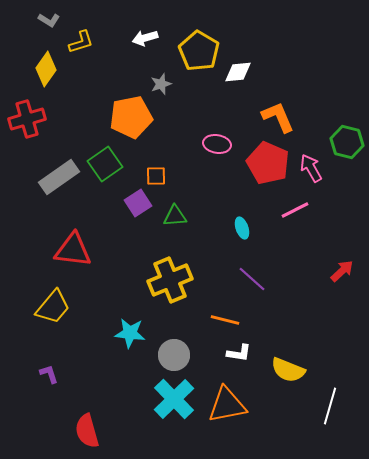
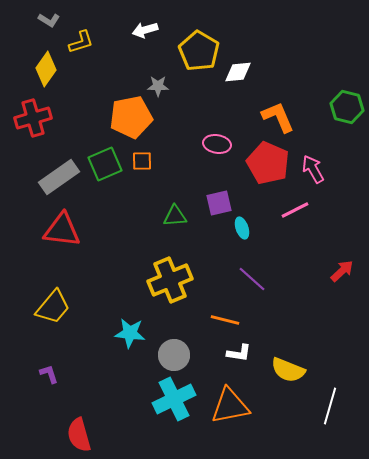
white arrow: moved 8 px up
gray star: moved 3 px left, 2 px down; rotated 20 degrees clockwise
red cross: moved 6 px right, 1 px up
green hexagon: moved 35 px up
green square: rotated 12 degrees clockwise
pink arrow: moved 2 px right, 1 px down
orange square: moved 14 px left, 15 px up
purple square: moved 81 px right; rotated 20 degrees clockwise
red triangle: moved 11 px left, 20 px up
cyan cross: rotated 18 degrees clockwise
orange triangle: moved 3 px right, 1 px down
red semicircle: moved 8 px left, 4 px down
